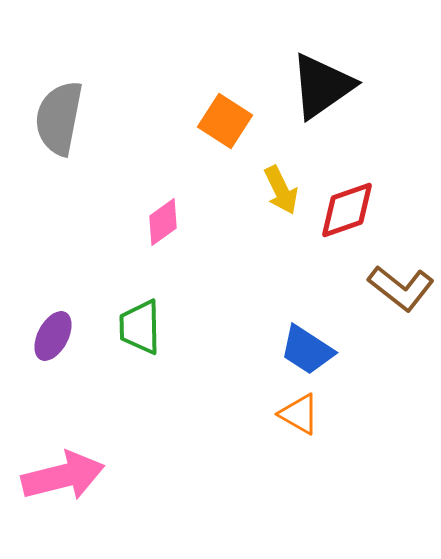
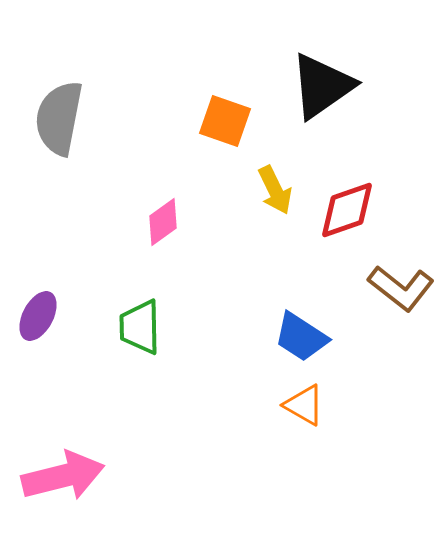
orange square: rotated 14 degrees counterclockwise
yellow arrow: moved 6 px left
purple ellipse: moved 15 px left, 20 px up
blue trapezoid: moved 6 px left, 13 px up
orange triangle: moved 5 px right, 9 px up
